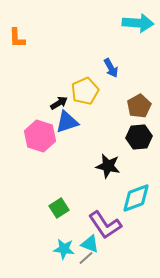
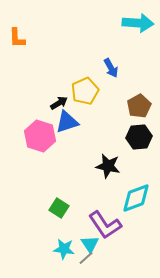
green square: rotated 24 degrees counterclockwise
cyan triangle: rotated 36 degrees clockwise
